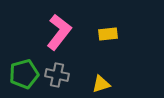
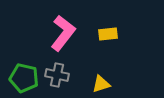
pink L-shape: moved 4 px right, 1 px down
green pentagon: moved 4 px down; rotated 28 degrees clockwise
